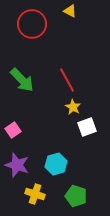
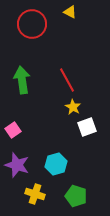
yellow triangle: moved 1 px down
green arrow: rotated 144 degrees counterclockwise
